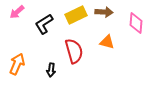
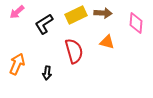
brown arrow: moved 1 px left, 1 px down
black arrow: moved 4 px left, 3 px down
